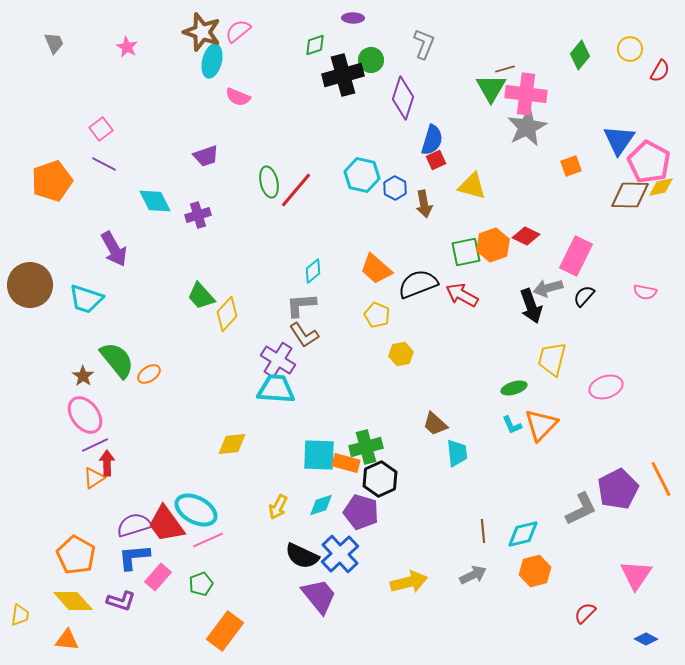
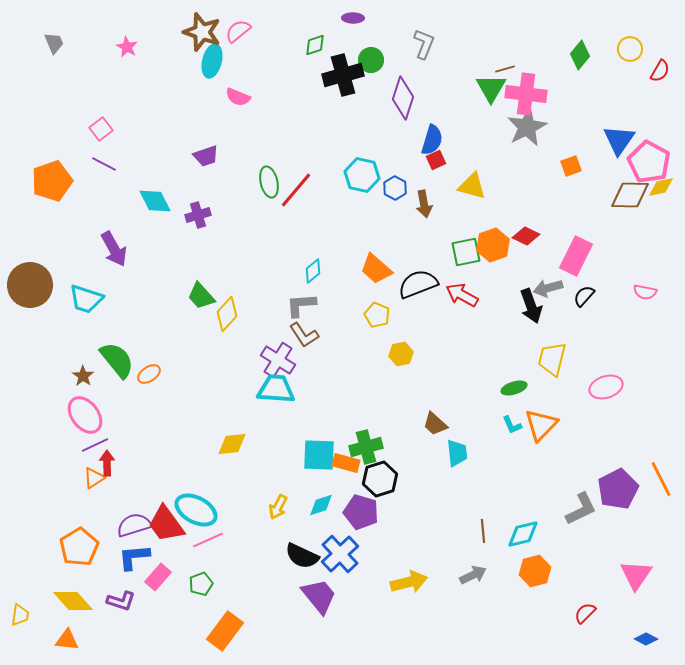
black hexagon at (380, 479): rotated 8 degrees clockwise
orange pentagon at (76, 555): moved 3 px right, 8 px up; rotated 12 degrees clockwise
